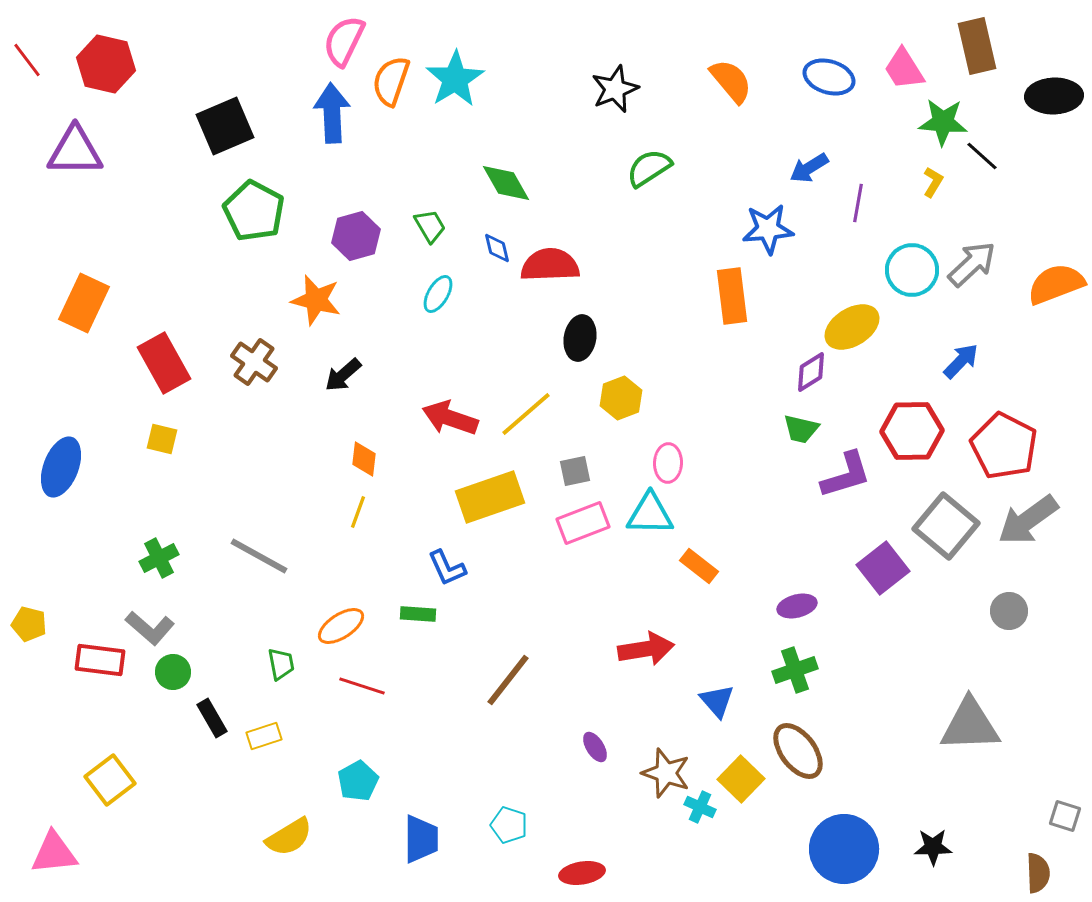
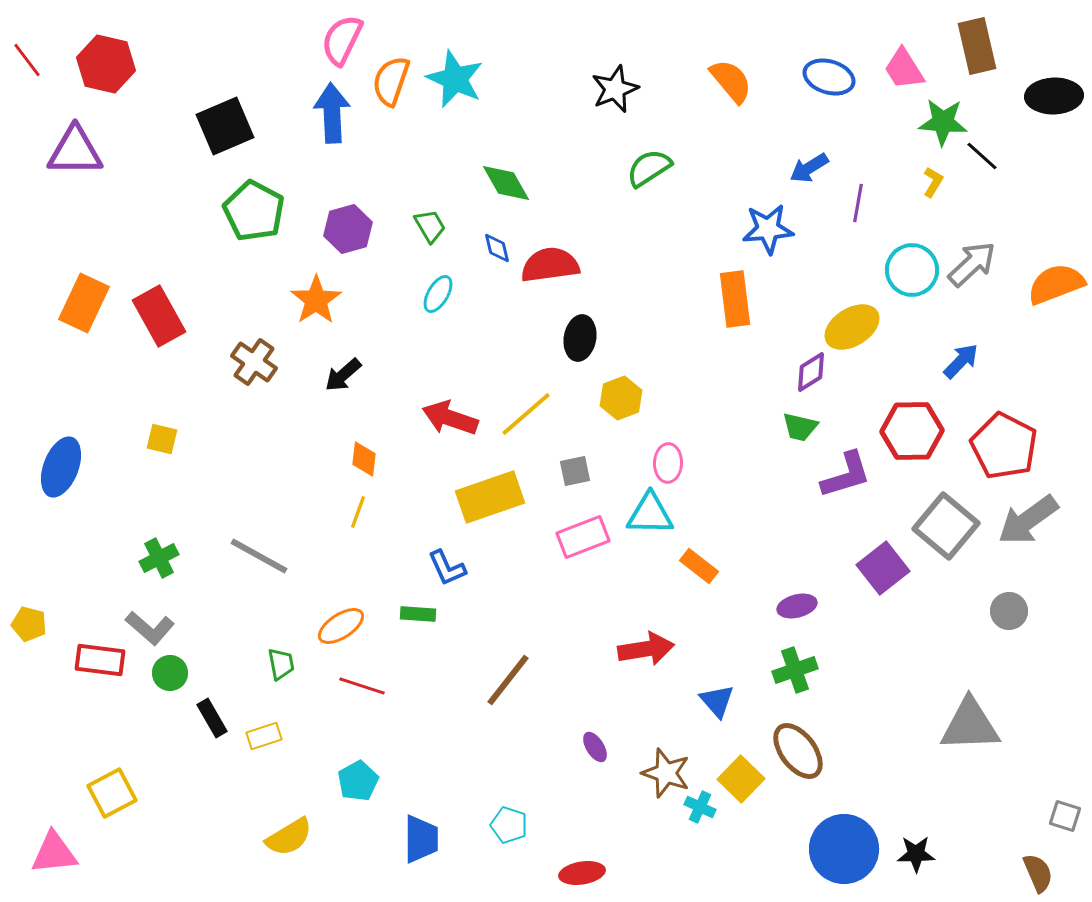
pink semicircle at (344, 41): moved 2 px left, 1 px up
cyan star at (455, 79): rotated 16 degrees counterclockwise
purple hexagon at (356, 236): moved 8 px left, 7 px up
red semicircle at (550, 265): rotated 6 degrees counterclockwise
orange rectangle at (732, 296): moved 3 px right, 3 px down
orange star at (316, 300): rotated 24 degrees clockwise
red rectangle at (164, 363): moved 5 px left, 47 px up
green trapezoid at (801, 429): moved 1 px left, 2 px up
pink rectangle at (583, 523): moved 14 px down
green circle at (173, 672): moved 3 px left, 1 px down
yellow square at (110, 780): moved 2 px right, 13 px down; rotated 9 degrees clockwise
black star at (933, 847): moved 17 px left, 7 px down
brown semicircle at (1038, 873): rotated 21 degrees counterclockwise
